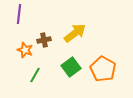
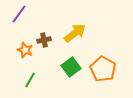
purple line: rotated 30 degrees clockwise
green line: moved 5 px left, 5 px down
